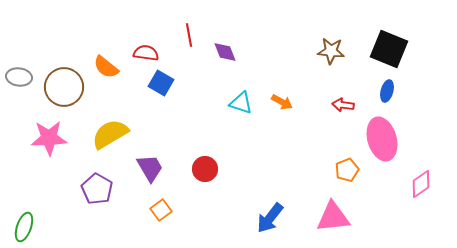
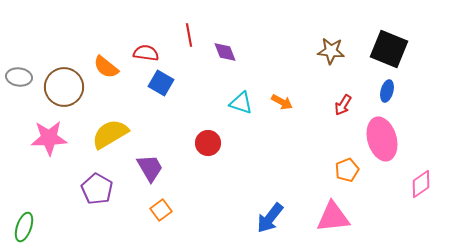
red arrow: rotated 65 degrees counterclockwise
red circle: moved 3 px right, 26 px up
